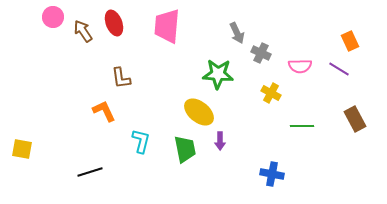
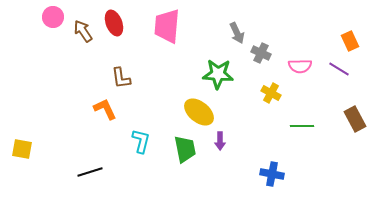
orange L-shape: moved 1 px right, 2 px up
